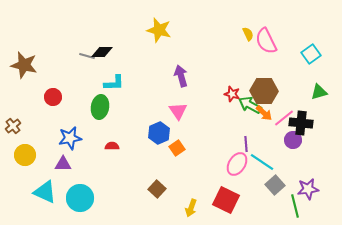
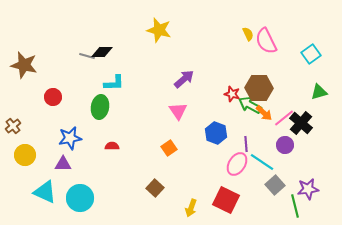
purple arrow: moved 3 px right, 3 px down; rotated 65 degrees clockwise
brown hexagon: moved 5 px left, 3 px up
black cross: rotated 35 degrees clockwise
blue hexagon: moved 57 px right; rotated 15 degrees counterclockwise
purple circle: moved 8 px left, 5 px down
orange square: moved 8 px left
brown square: moved 2 px left, 1 px up
